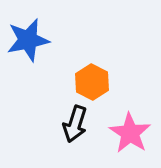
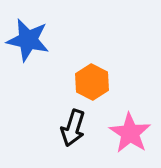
blue star: rotated 24 degrees clockwise
black arrow: moved 2 px left, 4 px down
